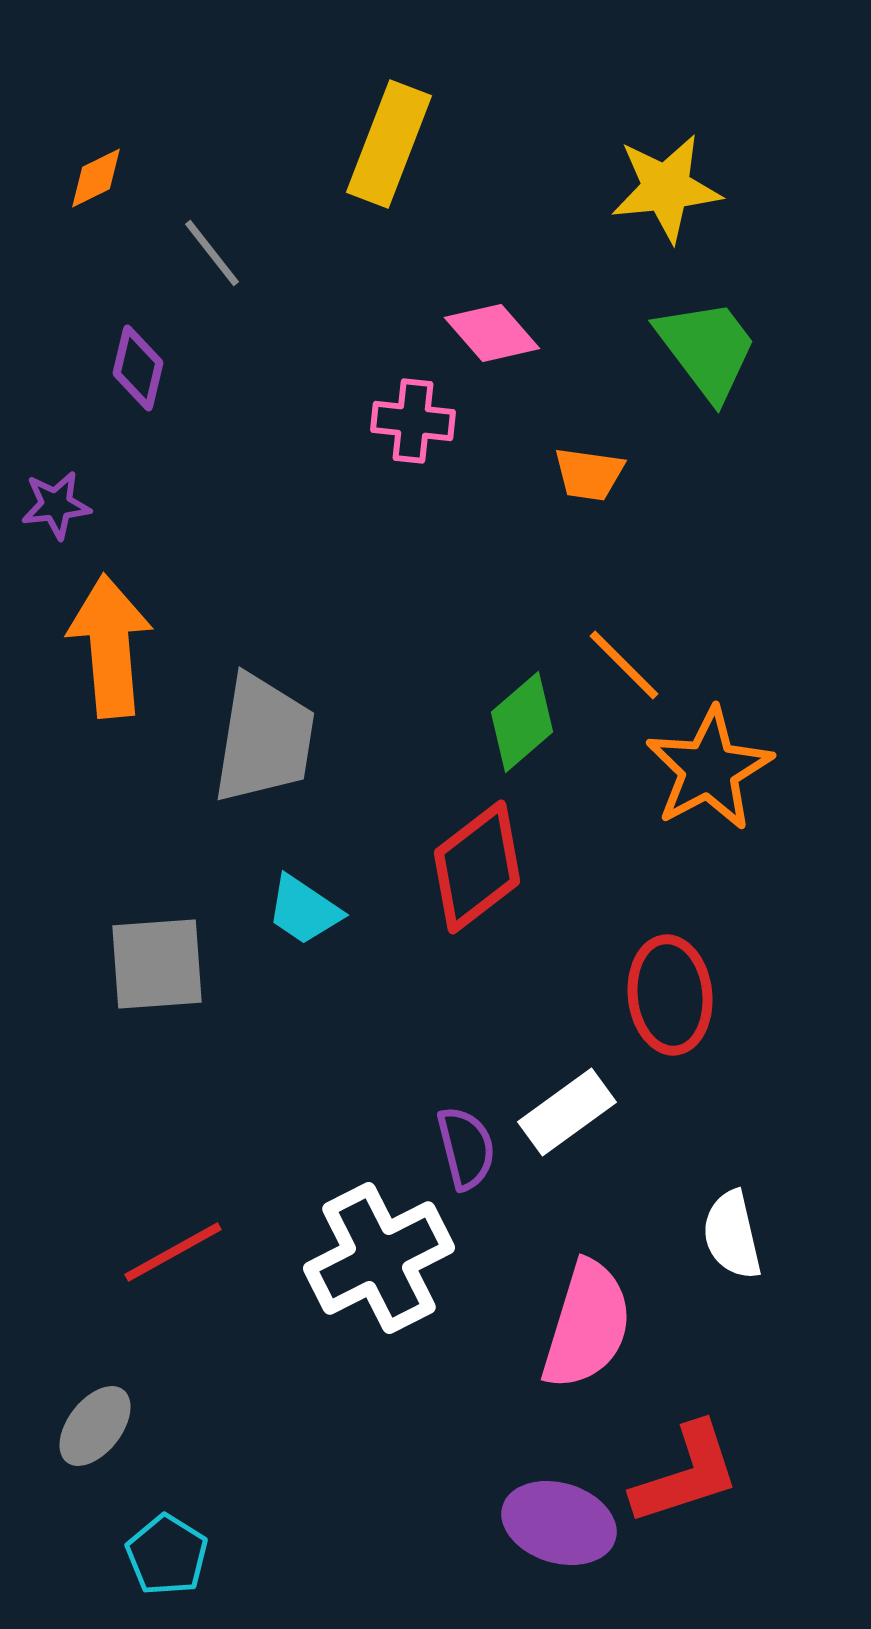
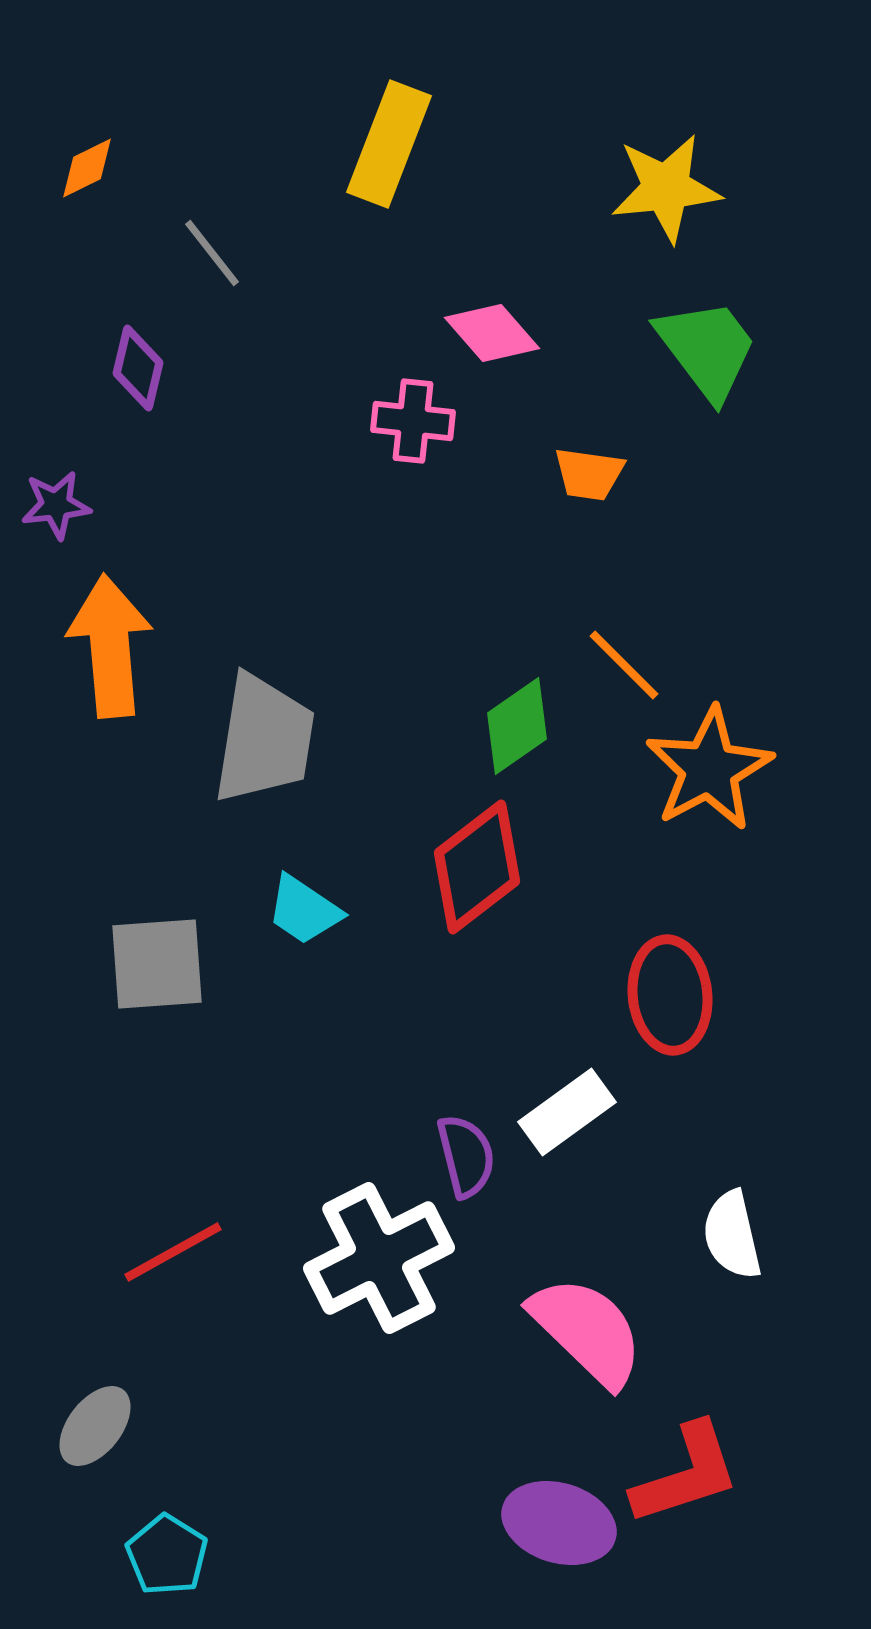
orange diamond: moved 9 px left, 10 px up
green diamond: moved 5 px left, 4 px down; rotated 6 degrees clockwise
purple semicircle: moved 8 px down
pink semicircle: moved 6 px down; rotated 63 degrees counterclockwise
